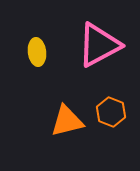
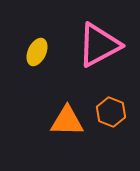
yellow ellipse: rotated 32 degrees clockwise
orange triangle: rotated 15 degrees clockwise
